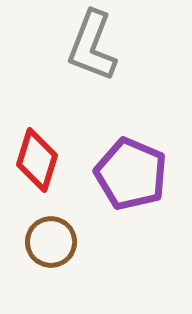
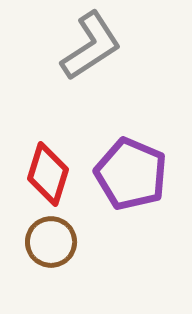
gray L-shape: moved 1 px left; rotated 144 degrees counterclockwise
red diamond: moved 11 px right, 14 px down
